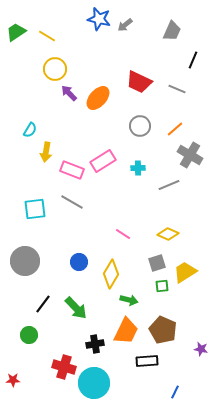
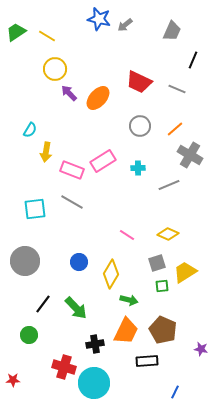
pink line at (123, 234): moved 4 px right, 1 px down
